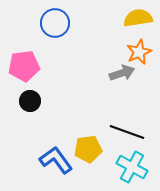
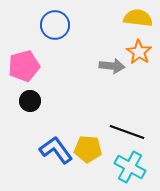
yellow semicircle: rotated 16 degrees clockwise
blue circle: moved 2 px down
orange star: rotated 15 degrees counterclockwise
pink pentagon: rotated 8 degrees counterclockwise
gray arrow: moved 10 px left, 7 px up; rotated 25 degrees clockwise
yellow pentagon: rotated 12 degrees clockwise
blue L-shape: moved 10 px up
cyan cross: moved 2 px left
